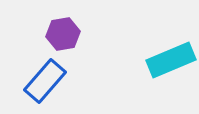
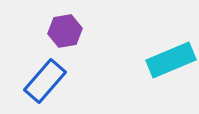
purple hexagon: moved 2 px right, 3 px up
